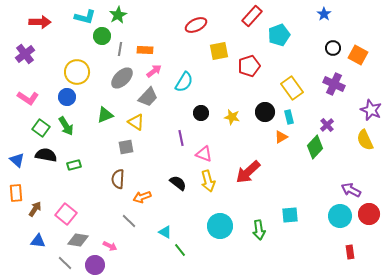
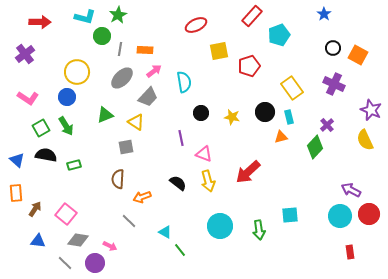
cyan semicircle at (184, 82): rotated 40 degrees counterclockwise
green square at (41, 128): rotated 24 degrees clockwise
orange triangle at (281, 137): rotated 16 degrees clockwise
purple circle at (95, 265): moved 2 px up
